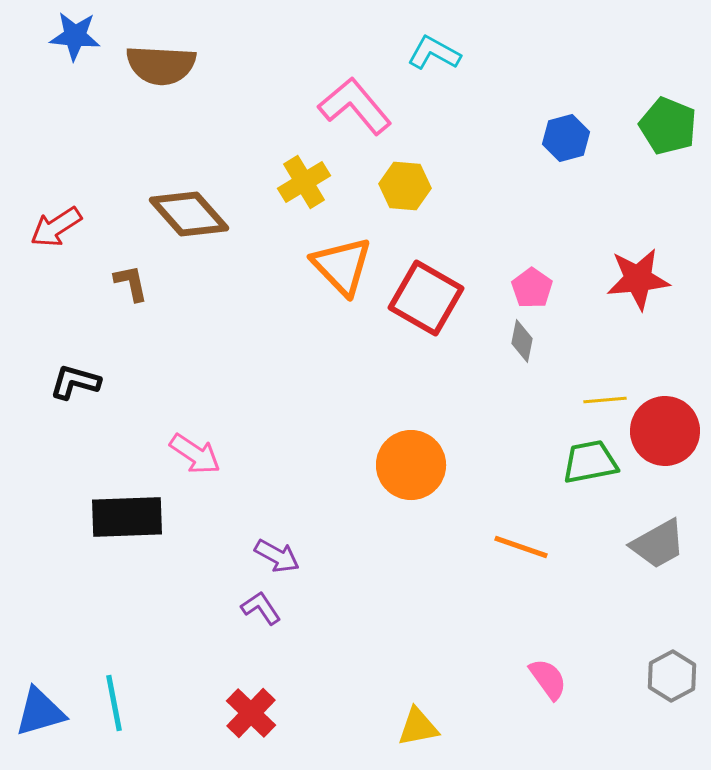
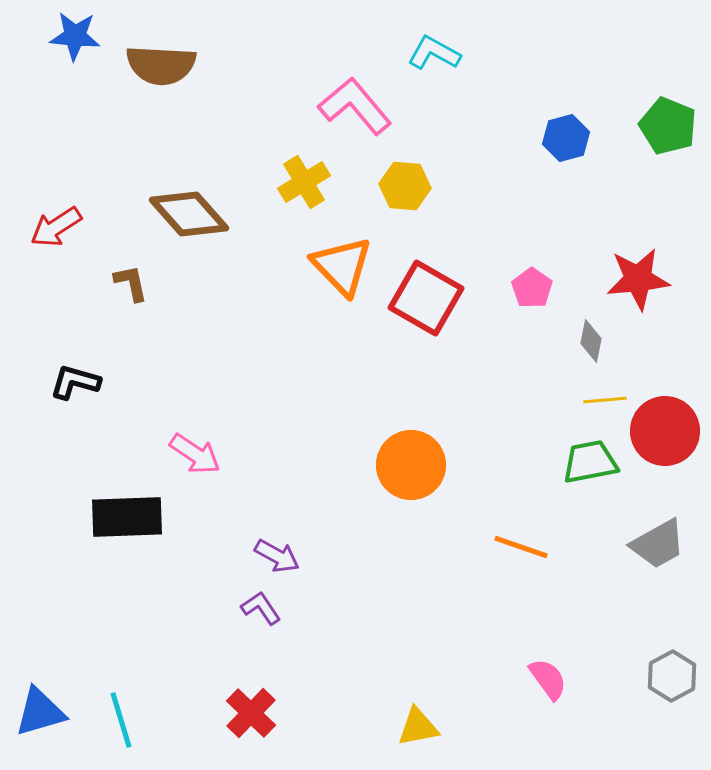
gray diamond: moved 69 px right
cyan line: moved 7 px right, 17 px down; rotated 6 degrees counterclockwise
